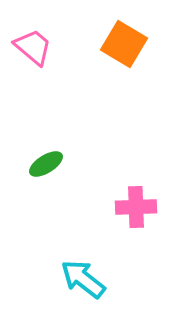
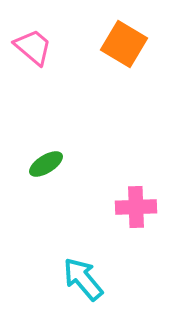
cyan arrow: rotated 12 degrees clockwise
